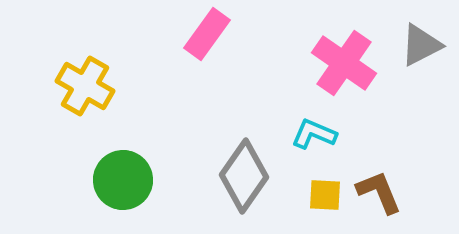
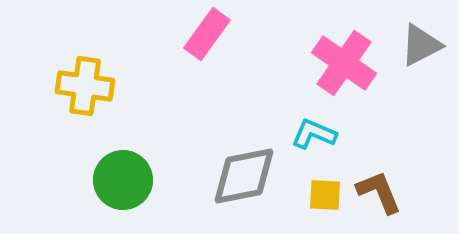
yellow cross: rotated 22 degrees counterclockwise
gray diamond: rotated 44 degrees clockwise
